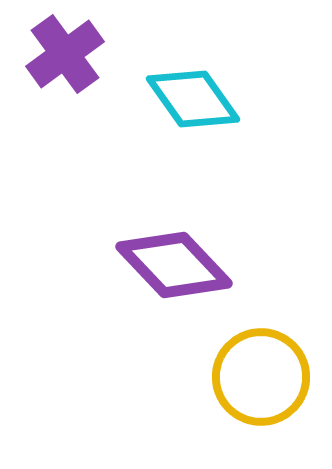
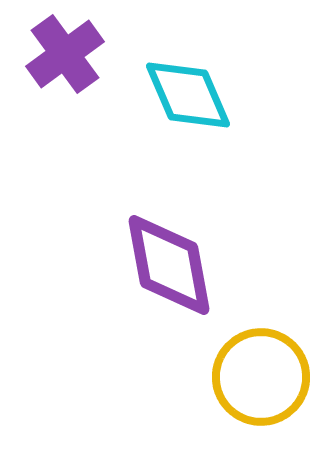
cyan diamond: moved 5 px left, 4 px up; rotated 12 degrees clockwise
purple diamond: moved 5 px left; rotated 33 degrees clockwise
